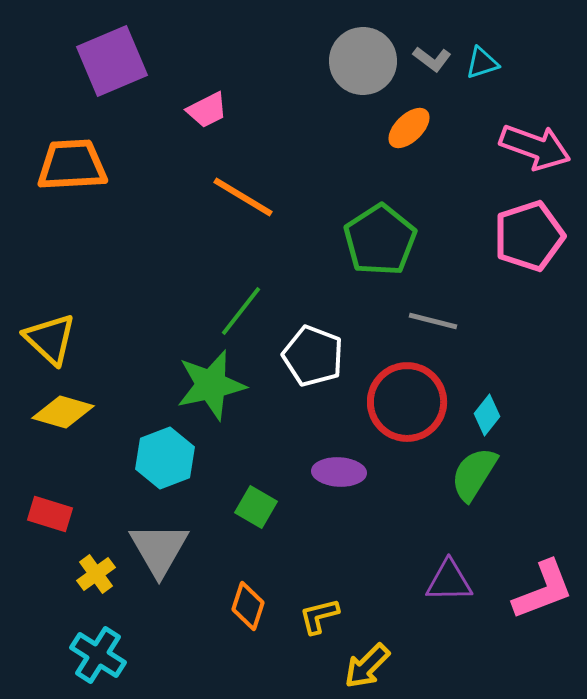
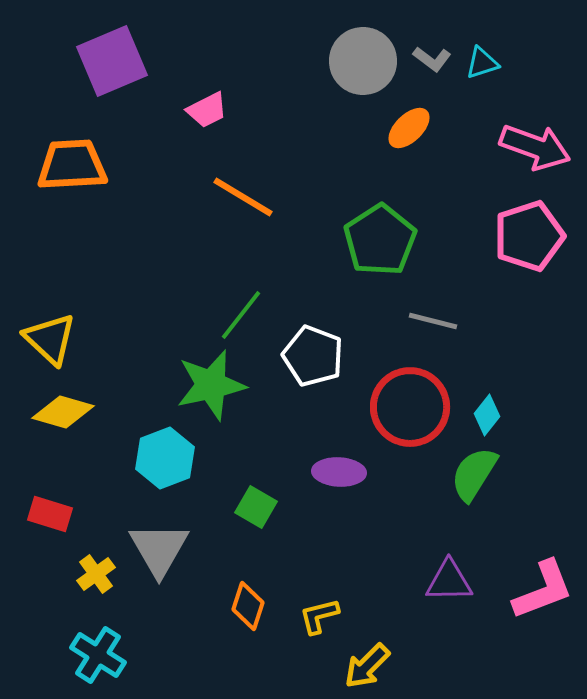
green line: moved 4 px down
red circle: moved 3 px right, 5 px down
